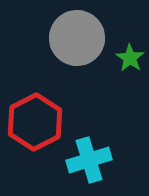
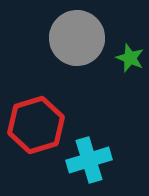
green star: rotated 12 degrees counterclockwise
red hexagon: moved 1 px right, 3 px down; rotated 10 degrees clockwise
